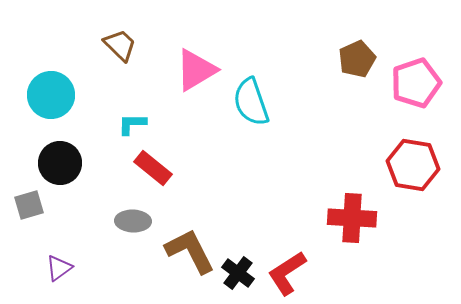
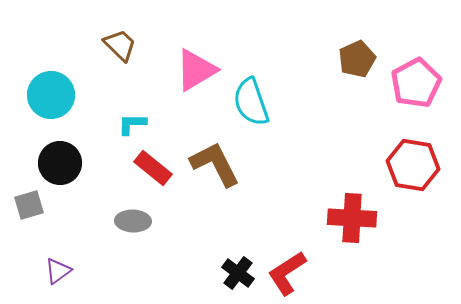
pink pentagon: rotated 9 degrees counterclockwise
brown L-shape: moved 25 px right, 87 px up
purple triangle: moved 1 px left, 3 px down
